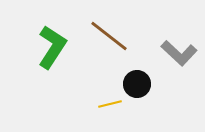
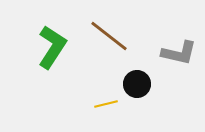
gray L-shape: rotated 30 degrees counterclockwise
yellow line: moved 4 px left
